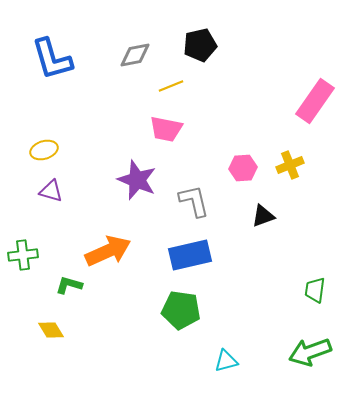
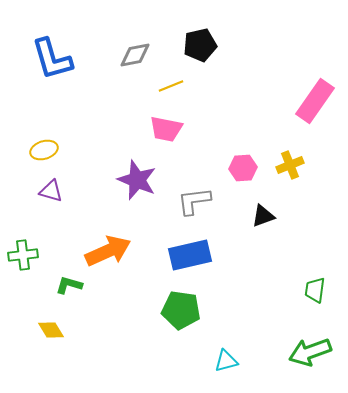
gray L-shape: rotated 84 degrees counterclockwise
